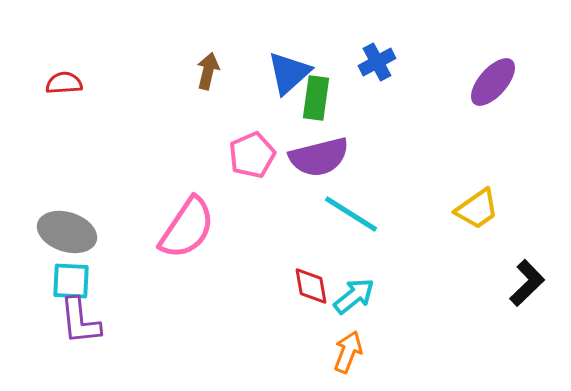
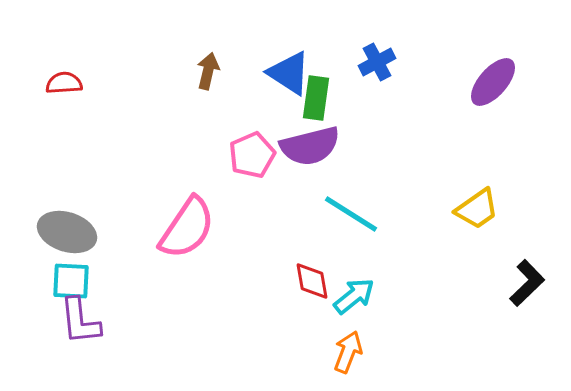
blue triangle: rotated 45 degrees counterclockwise
purple semicircle: moved 9 px left, 11 px up
red diamond: moved 1 px right, 5 px up
